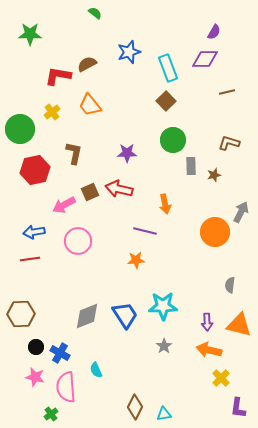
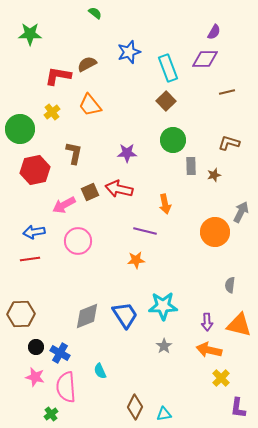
cyan semicircle at (96, 370): moved 4 px right, 1 px down
